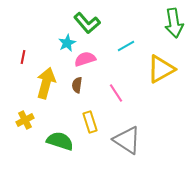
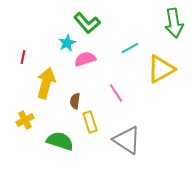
cyan line: moved 4 px right, 2 px down
brown semicircle: moved 2 px left, 16 px down
